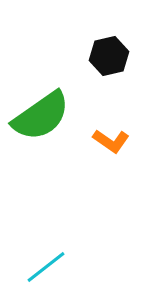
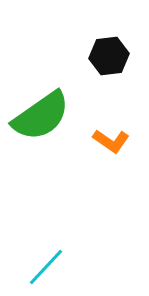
black hexagon: rotated 6 degrees clockwise
cyan line: rotated 9 degrees counterclockwise
